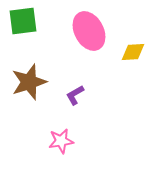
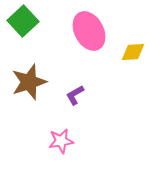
green square: rotated 36 degrees counterclockwise
